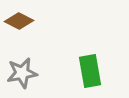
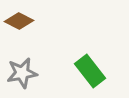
green rectangle: rotated 28 degrees counterclockwise
